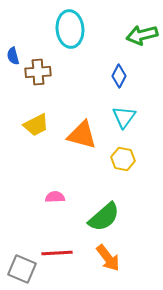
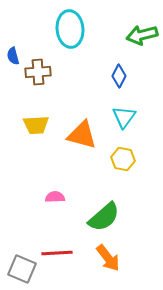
yellow trapezoid: rotated 24 degrees clockwise
